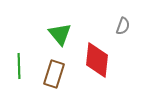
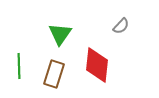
gray semicircle: moved 2 px left; rotated 24 degrees clockwise
green triangle: rotated 15 degrees clockwise
red diamond: moved 5 px down
